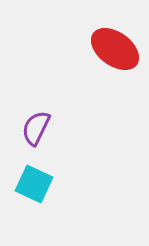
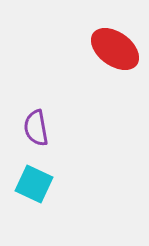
purple semicircle: rotated 36 degrees counterclockwise
